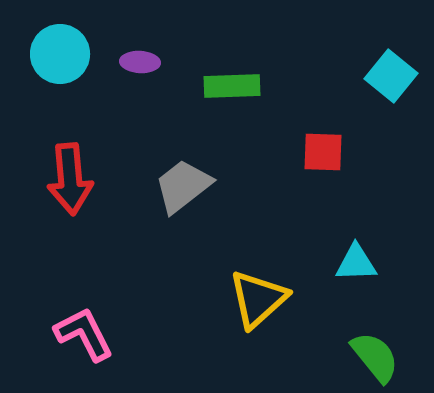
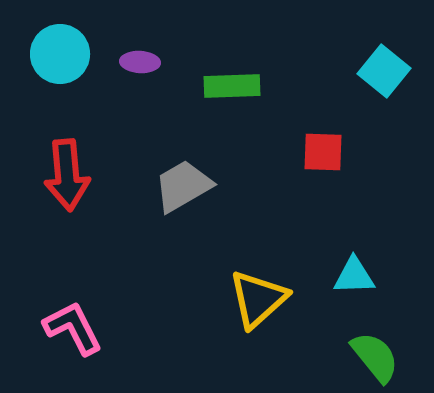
cyan square: moved 7 px left, 5 px up
red arrow: moved 3 px left, 4 px up
gray trapezoid: rotated 8 degrees clockwise
cyan triangle: moved 2 px left, 13 px down
pink L-shape: moved 11 px left, 6 px up
